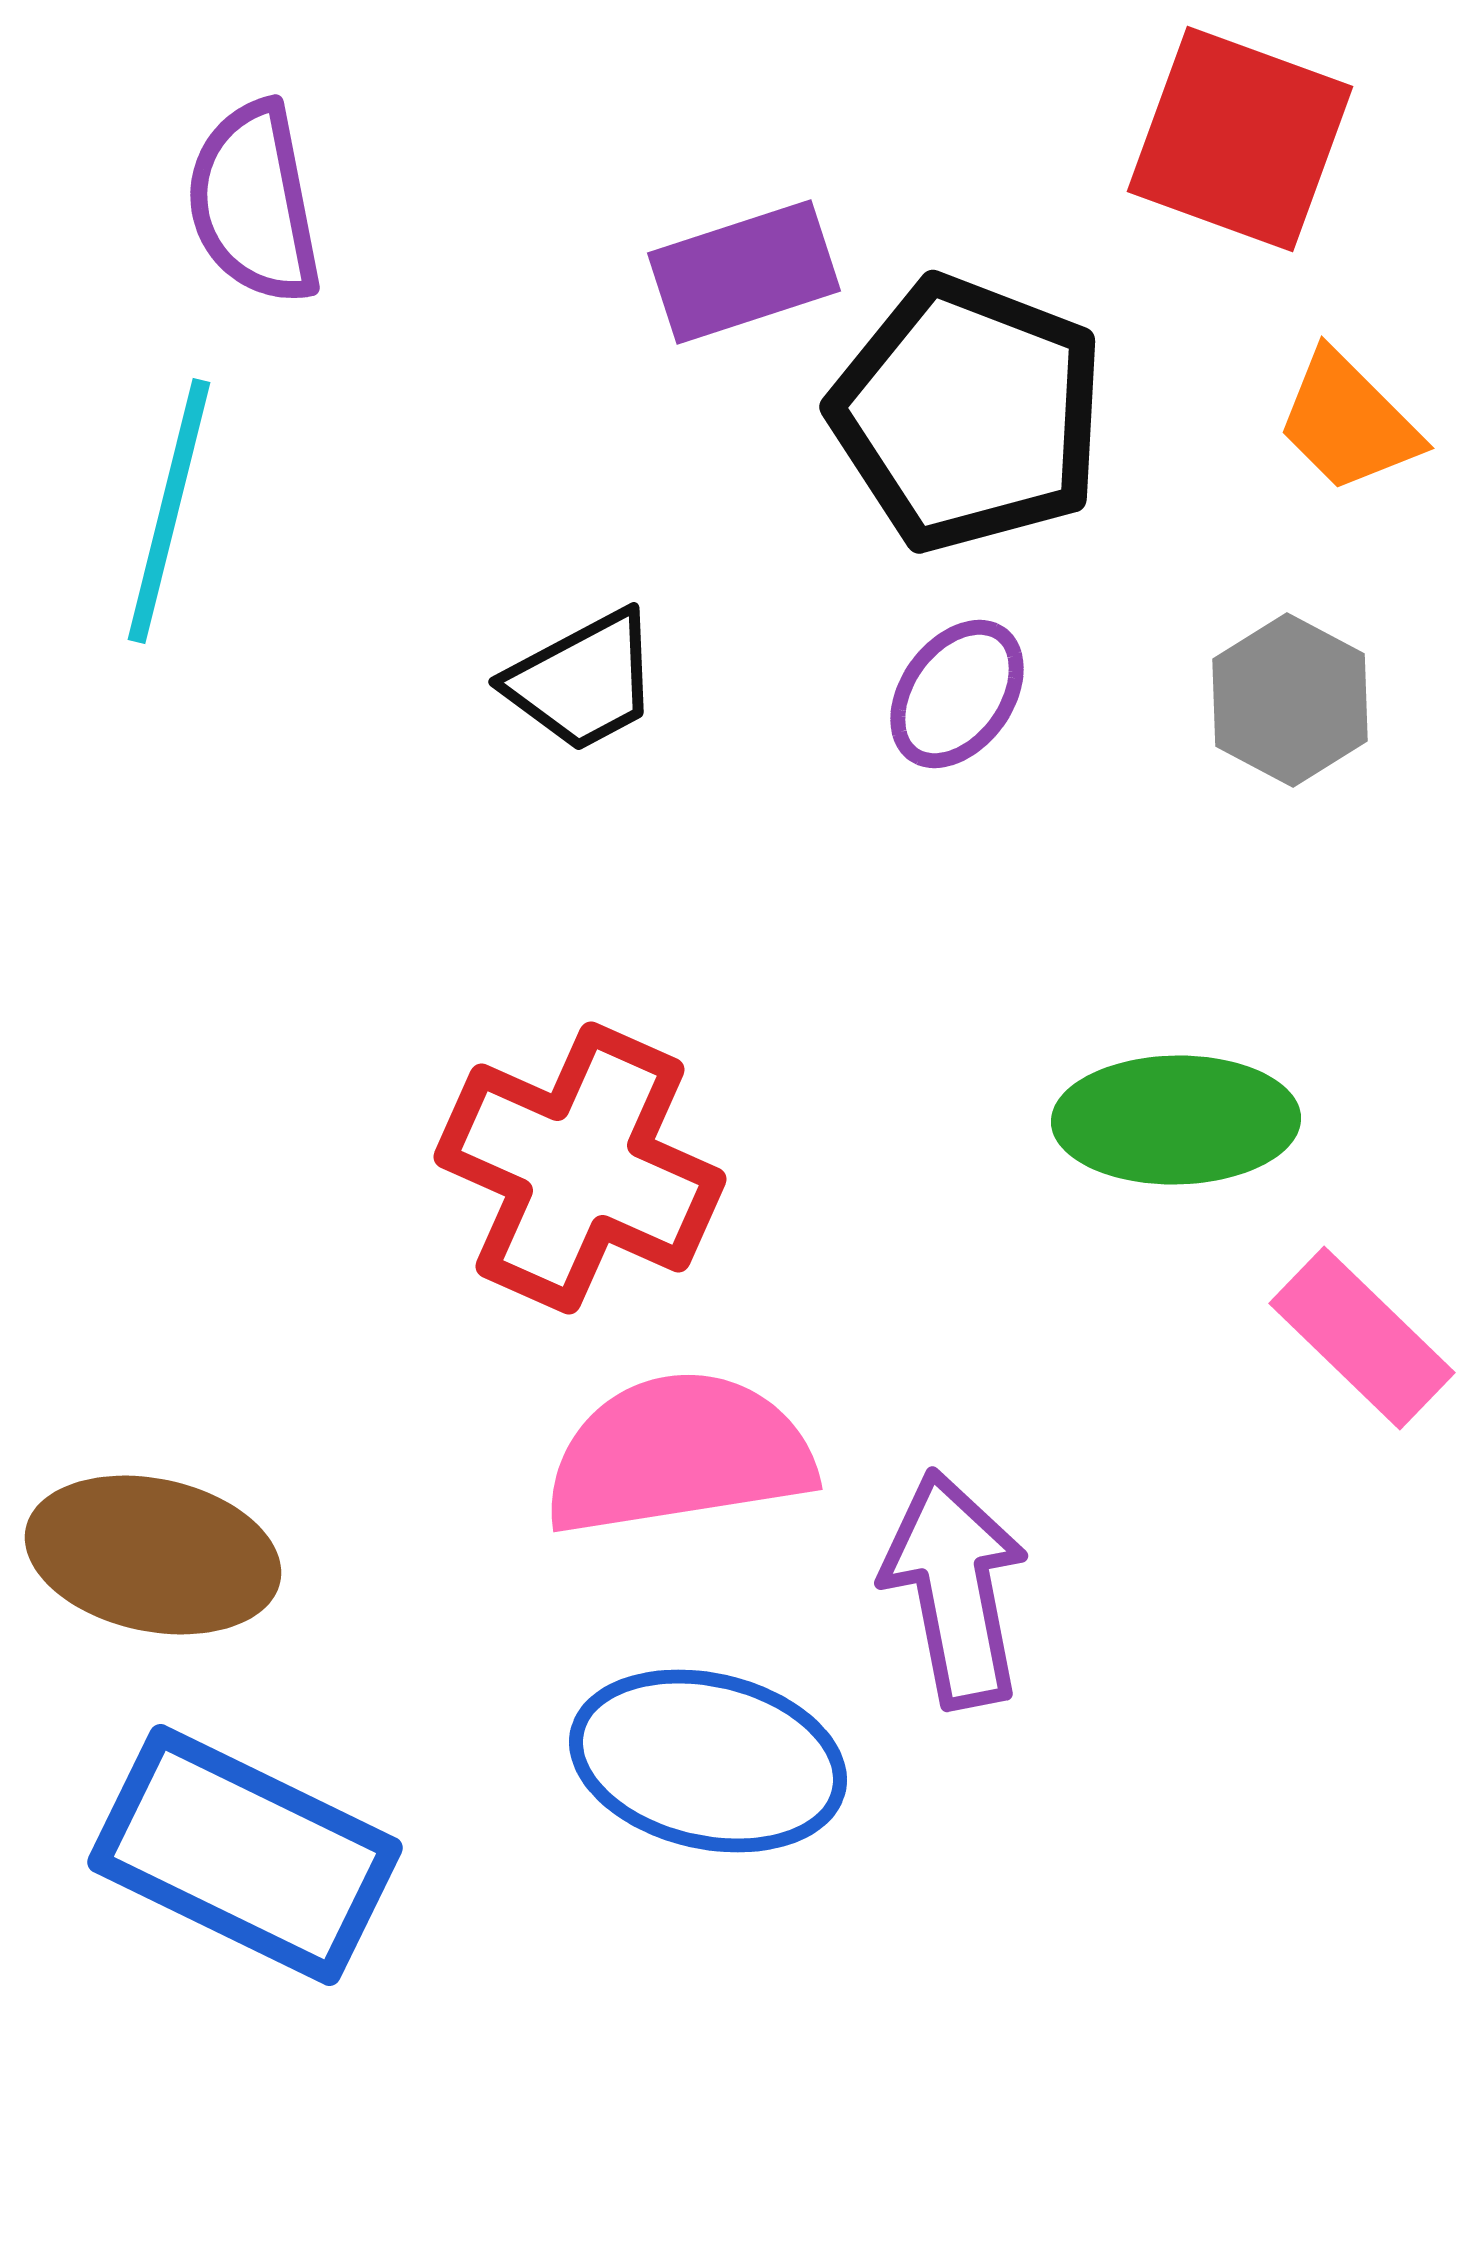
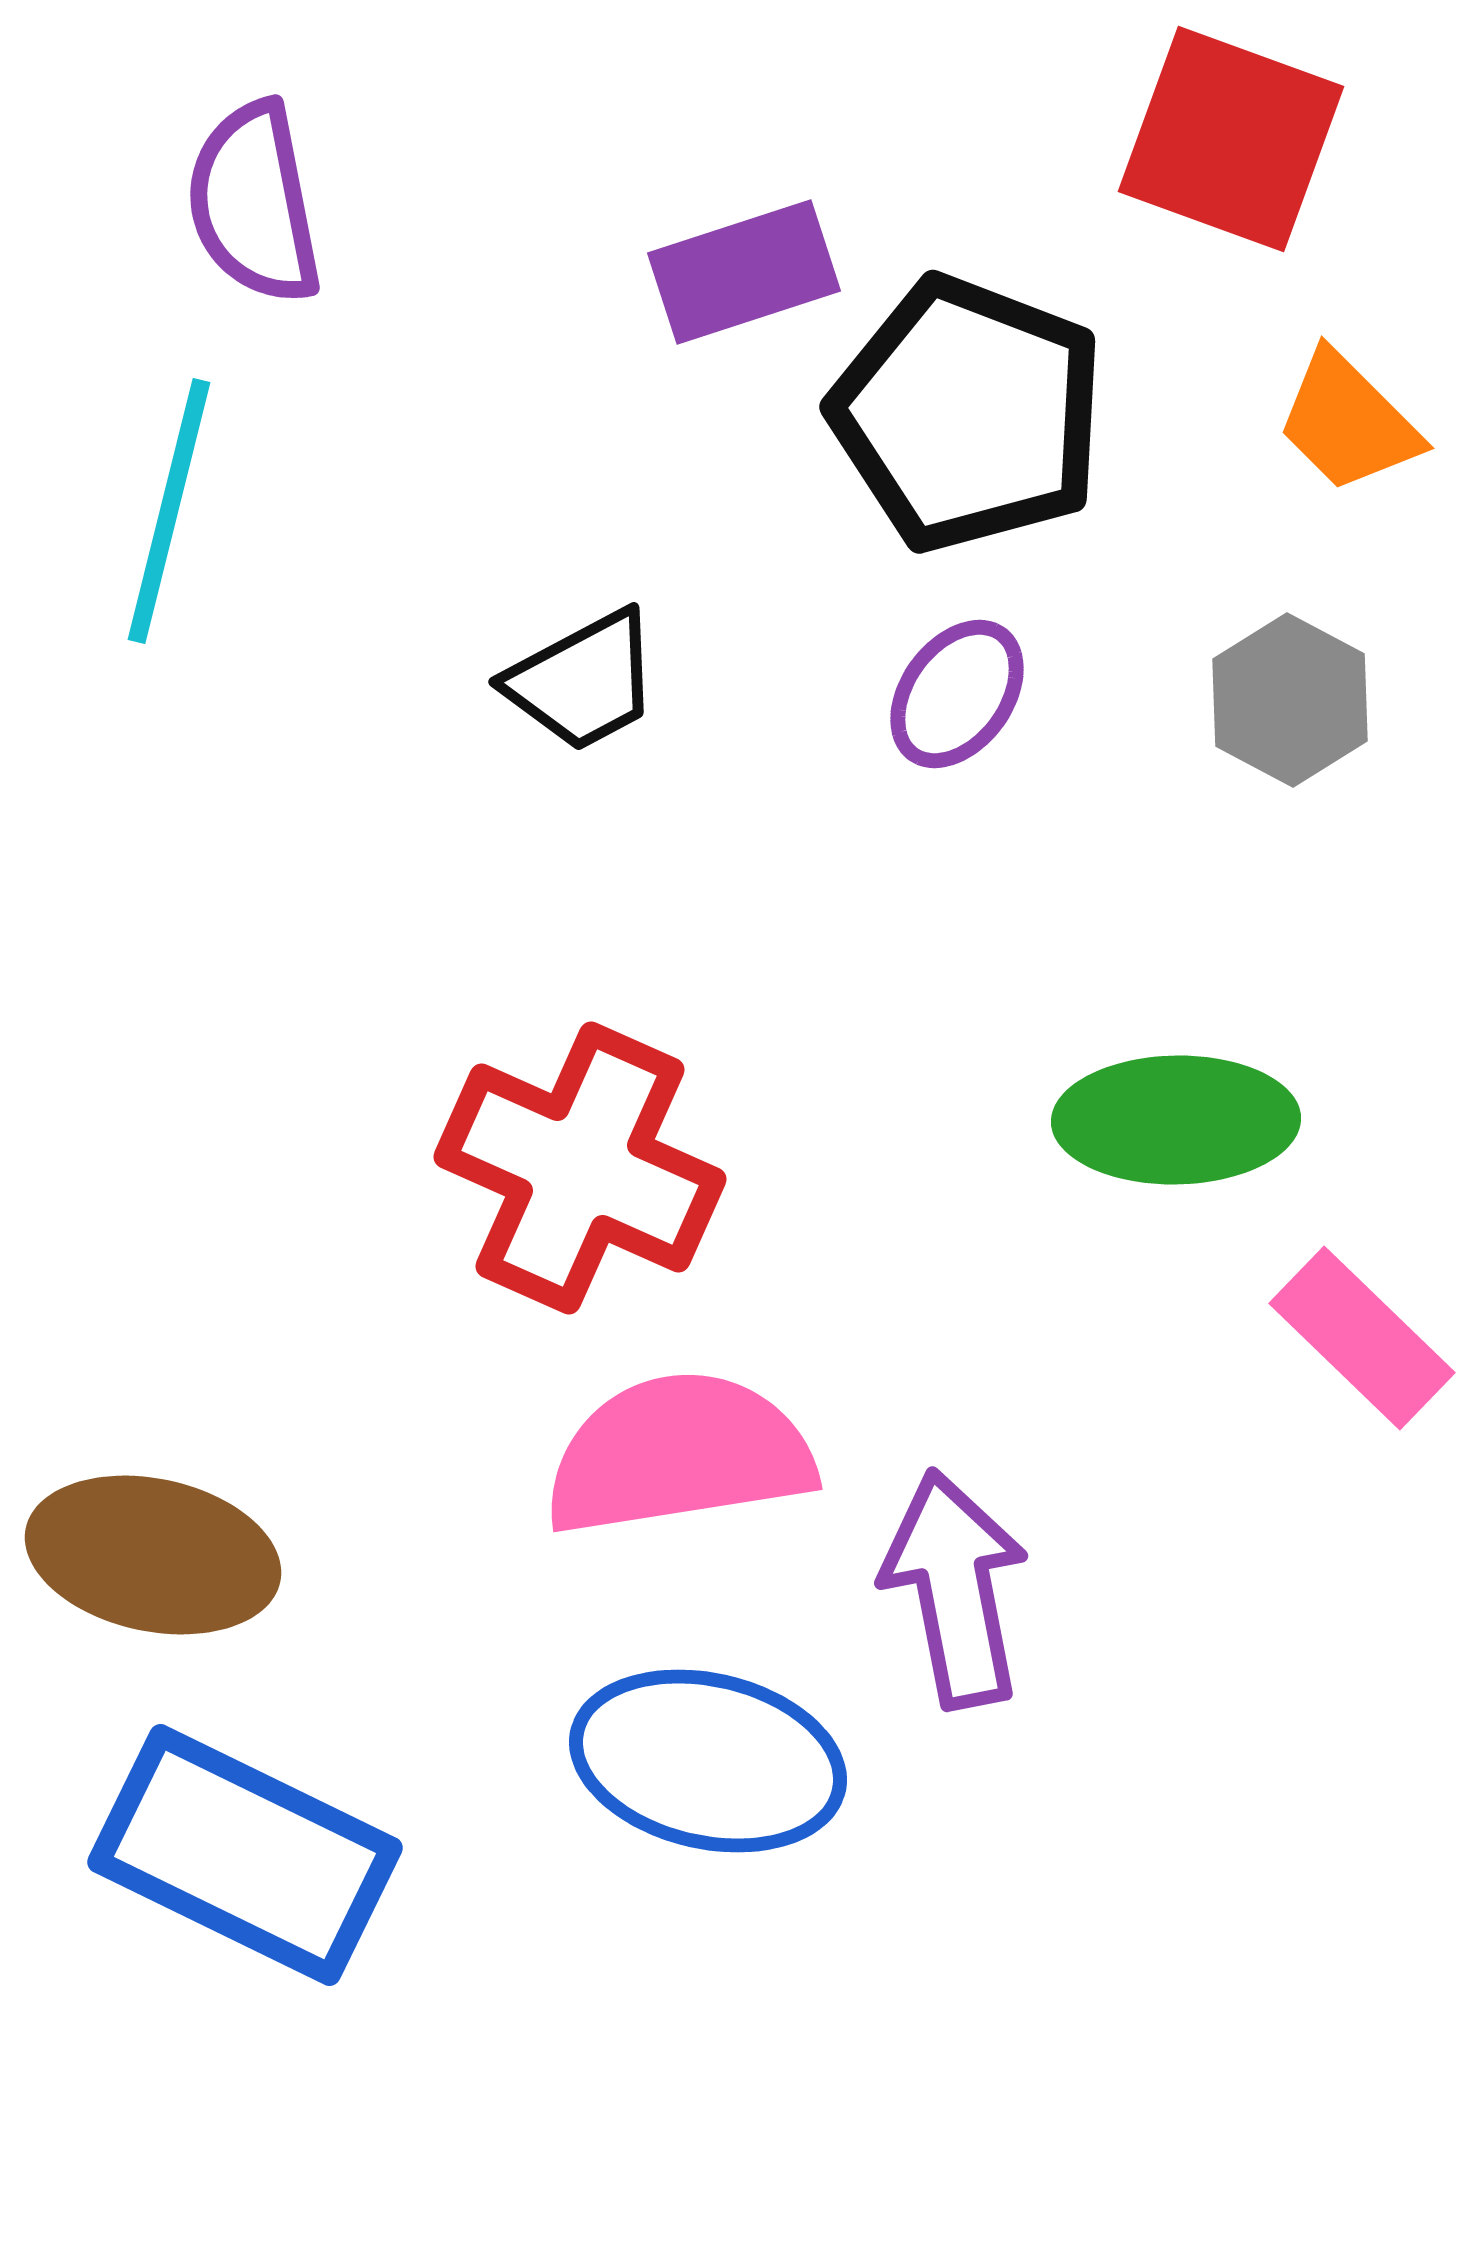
red square: moved 9 px left
